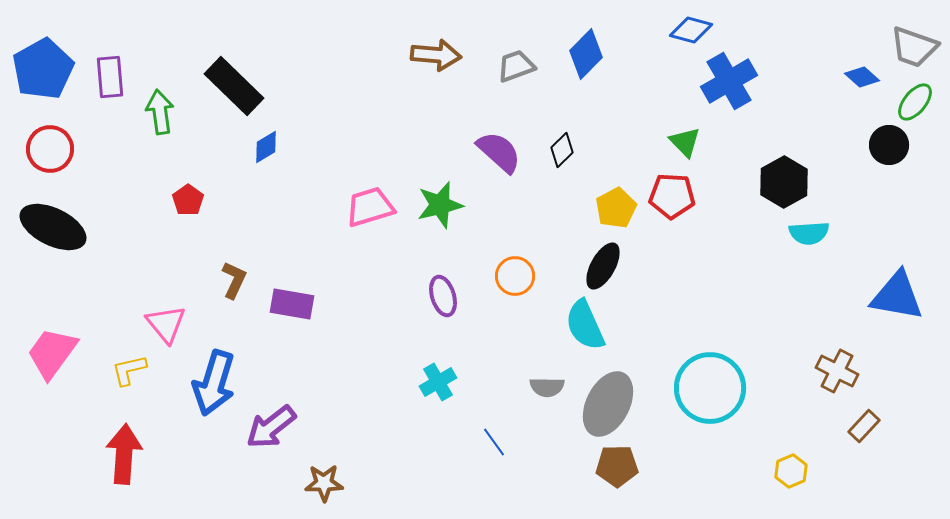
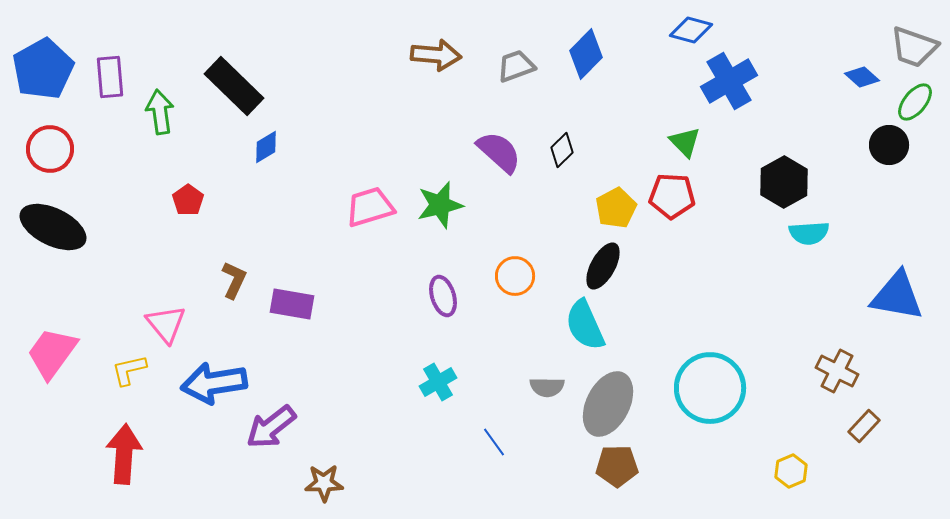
blue arrow at (214, 383): rotated 64 degrees clockwise
